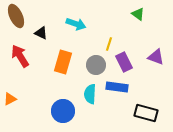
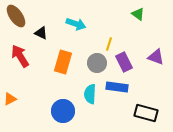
brown ellipse: rotated 10 degrees counterclockwise
gray circle: moved 1 px right, 2 px up
